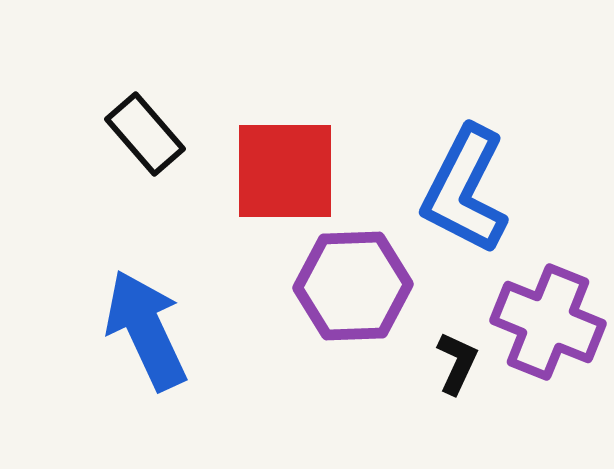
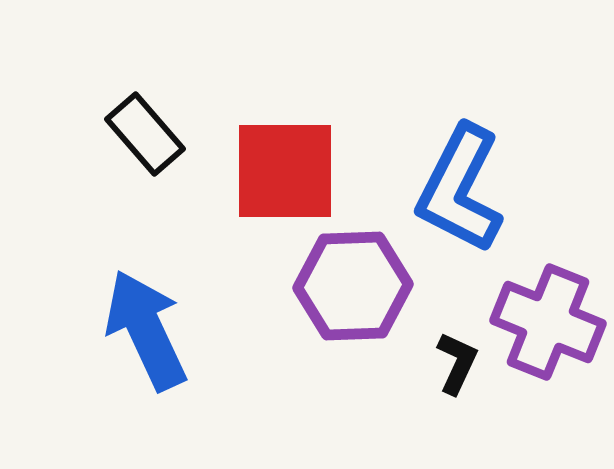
blue L-shape: moved 5 px left, 1 px up
